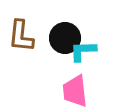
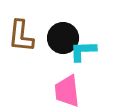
black circle: moved 2 px left
pink trapezoid: moved 8 px left
